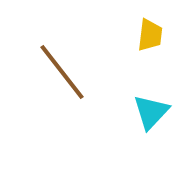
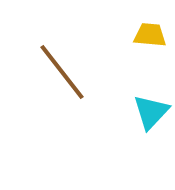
yellow trapezoid: rotated 92 degrees counterclockwise
